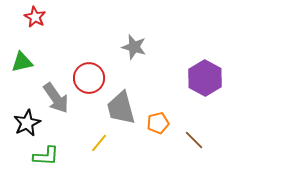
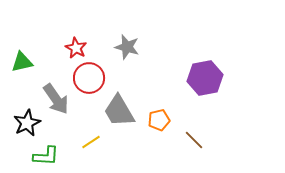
red star: moved 41 px right, 31 px down
gray star: moved 7 px left
purple hexagon: rotated 20 degrees clockwise
gray arrow: moved 1 px down
gray trapezoid: moved 2 px left, 3 px down; rotated 15 degrees counterclockwise
orange pentagon: moved 1 px right, 3 px up
yellow line: moved 8 px left, 1 px up; rotated 18 degrees clockwise
